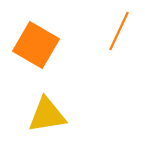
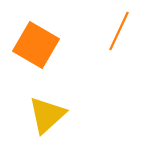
yellow triangle: rotated 33 degrees counterclockwise
